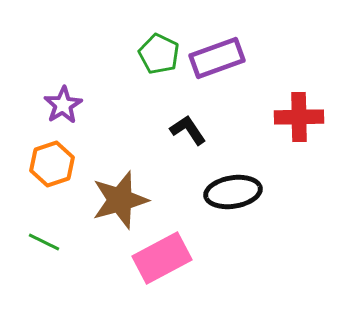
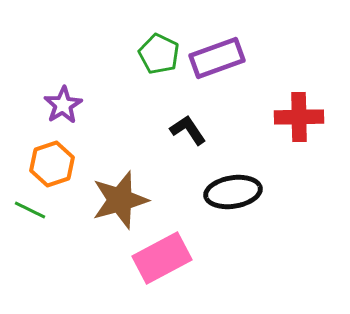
green line: moved 14 px left, 32 px up
